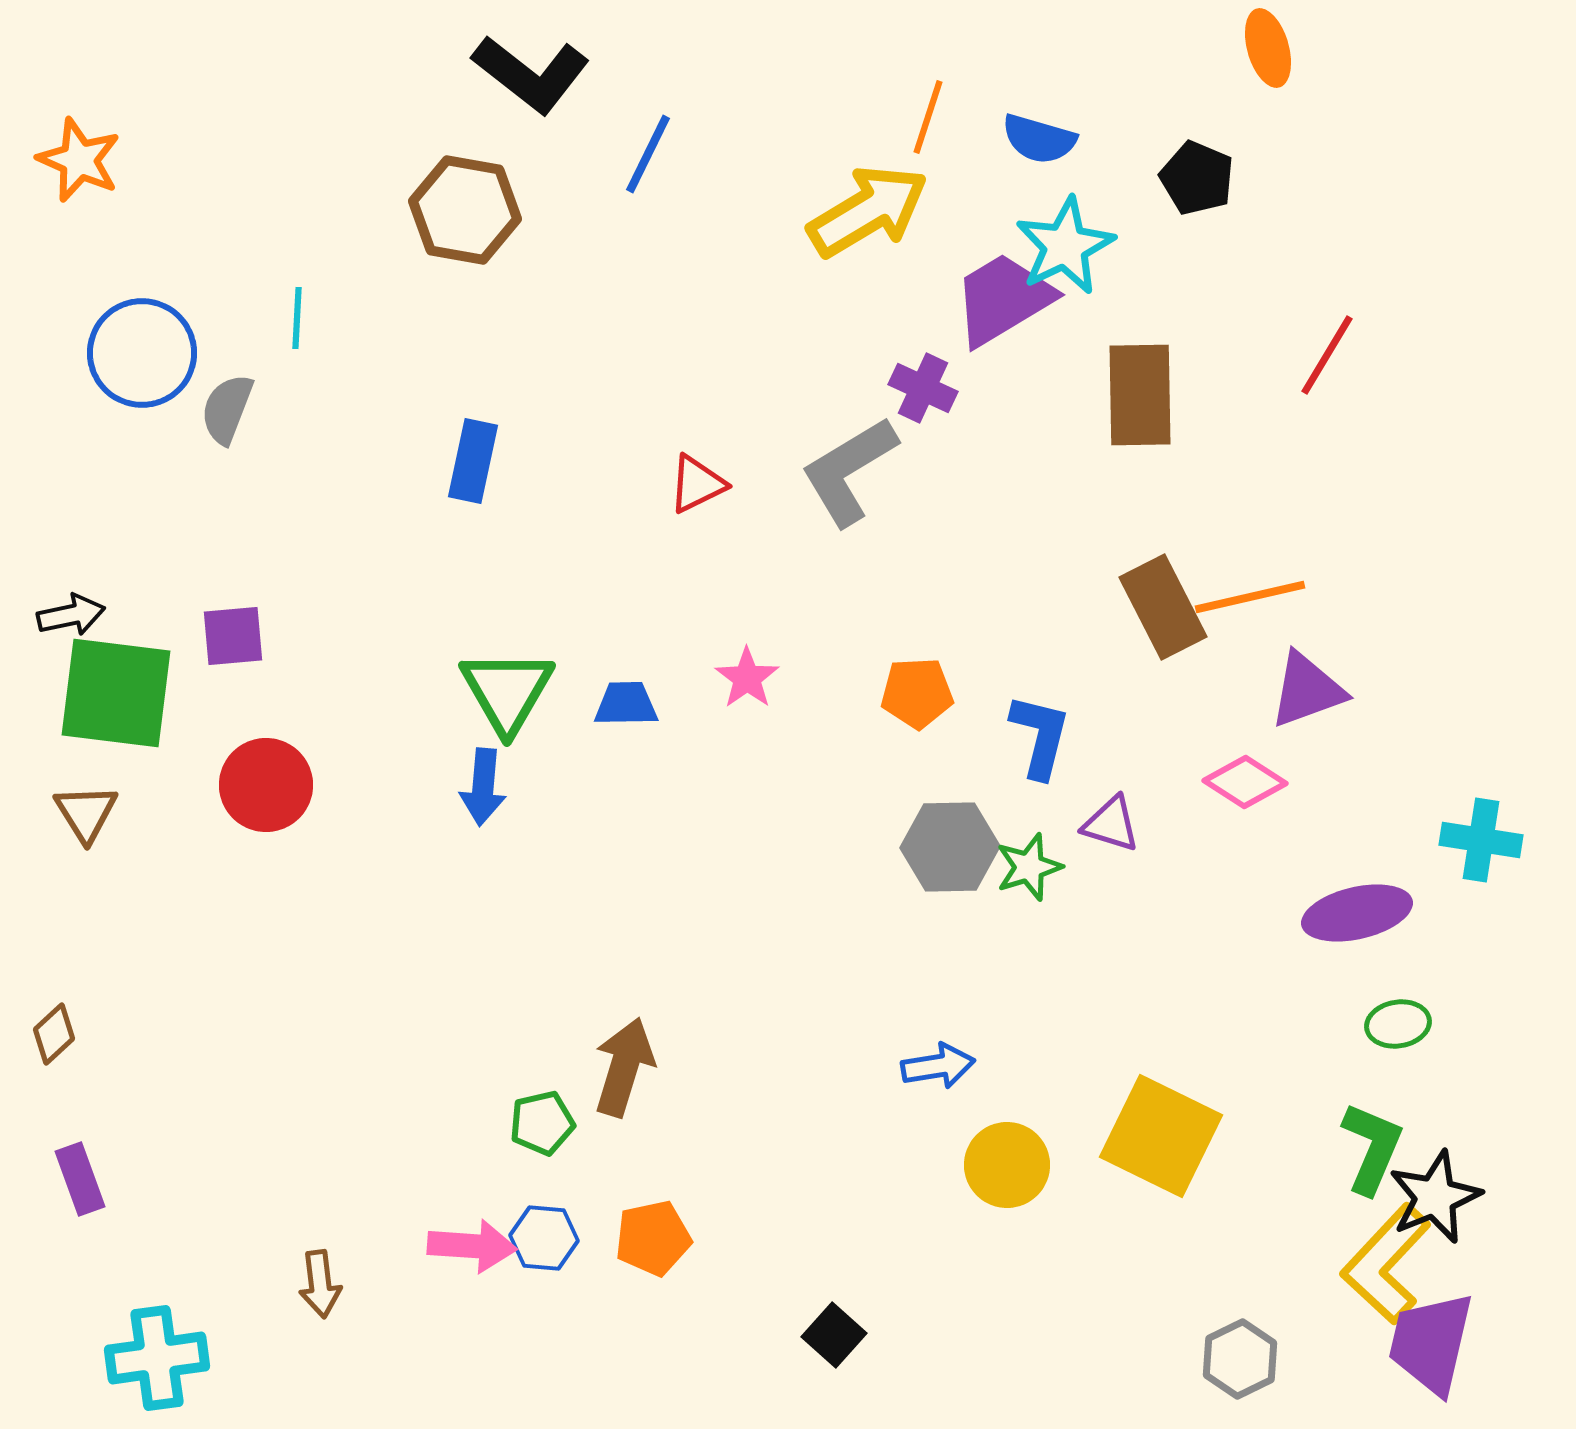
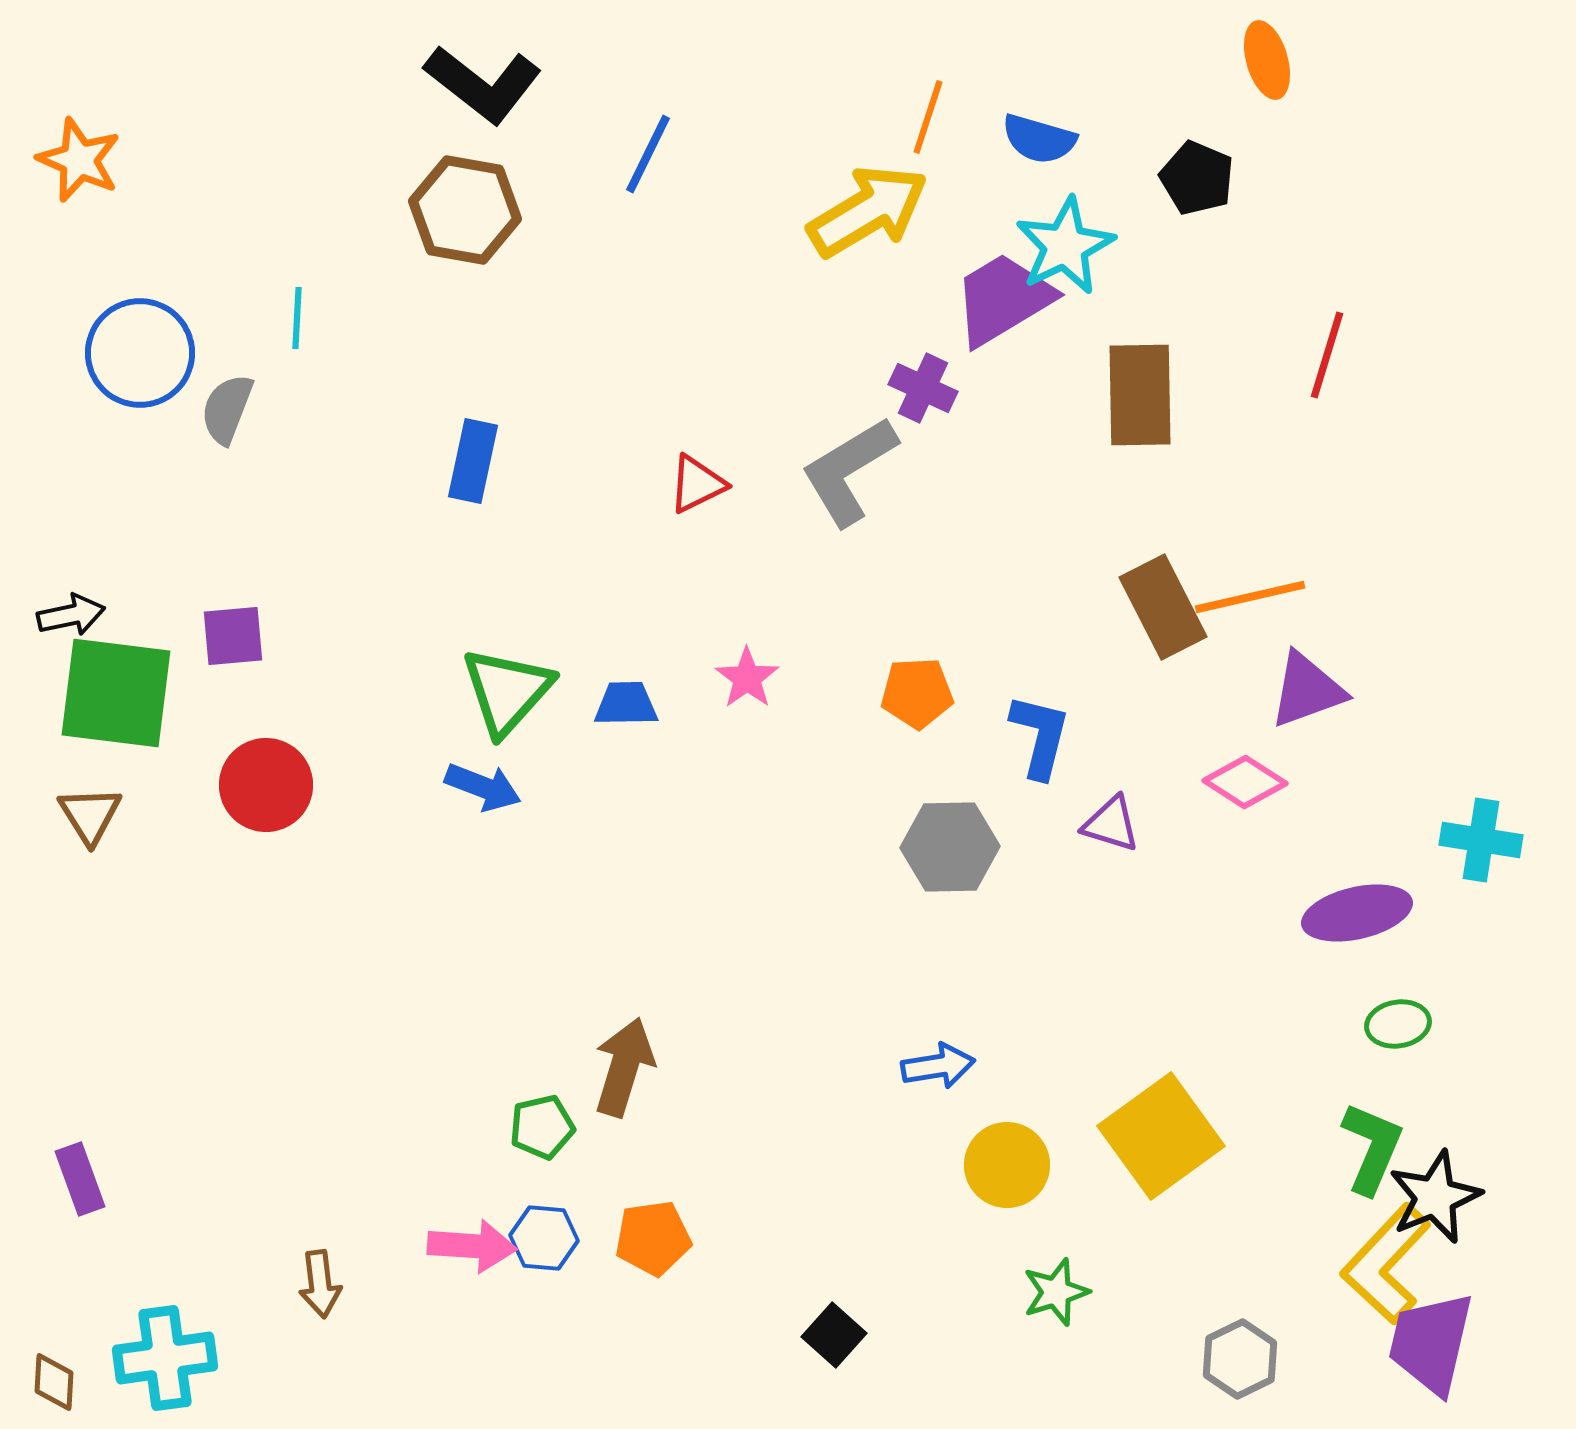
orange ellipse at (1268, 48): moved 1 px left, 12 px down
black L-shape at (531, 74): moved 48 px left, 10 px down
blue circle at (142, 353): moved 2 px left
red line at (1327, 355): rotated 14 degrees counterclockwise
green triangle at (507, 691): rotated 12 degrees clockwise
blue arrow at (483, 787): rotated 74 degrees counterclockwise
brown triangle at (86, 813): moved 4 px right, 2 px down
green star at (1029, 867): moved 27 px right, 425 px down
brown diamond at (54, 1034): moved 348 px down; rotated 44 degrees counterclockwise
green pentagon at (542, 1123): moved 4 px down
yellow square at (1161, 1136): rotated 28 degrees clockwise
orange pentagon at (653, 1238): rotated 4 degrees clockwise
cyan cross at (157, 1358): moved 8 px right
